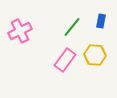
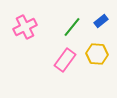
blue rectangle: rotated 40 degrees clockwise
pink cross: moved 5 px right, 4 px up
yellow hexagon: moved 2 px right, 1 px up
